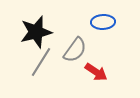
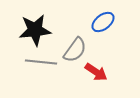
blue ellipse: rotated 35 degrees counterclockwise
black star: moved 1 px left, 2 px up; rotated 8 degrees clockwise
gray line: rotated 64 degrees clockwise
